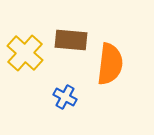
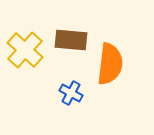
yellow cross: moved 3 px up
blue cross: moved 6 px right, 4 px up
